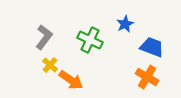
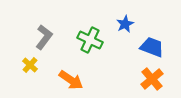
yellow cross: moved 20 px left
orange cross: moved 5 px right, 2 px down; rotated 20 degrees clockwise
